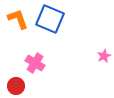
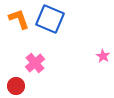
orange L-shape: moved 1 px right
pink star: moved 1 px left; rotated 16 degrees counterclockwise
pink cross: rotated 18 degrees clockwise
